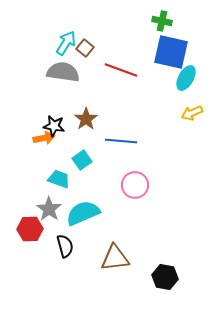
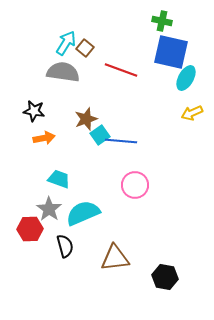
brown star: rotated 15 degrees clockwise
black star: moved 20 px left, 15 px up
cyan square: moved 18 px right, 25 px up
